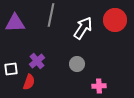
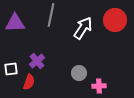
gray circle: moved 2 px right, 9 px down
